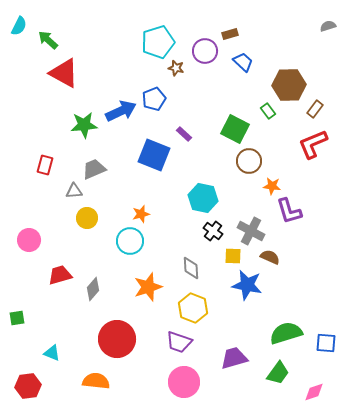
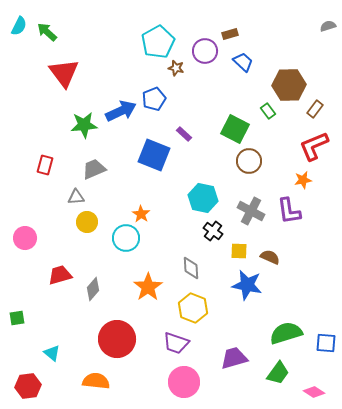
green arrow at (48, 40): moved 1 px left, 8 px up
cyan pentagon at (158, 42): rotated 12 degrees counterclockwise
red triangle at (64, 73): rotated 24 degrees clockwise
red L-shape at (313, 144): moved 1 px right, 2 px down
orange star at (272, 186): moved 31 px right, 6 px up; rotated 18 degrees counterclockwise
gray triangle at (74, 191): moved 2 px right, 6 px down
purple L-shape at (289, 211): rotated 8 degrees clockwise
orange star at (141, 214): rotated 24 degrees counterclockwise
yellow circle at (87, 218): moved 4 px down
gray cross at (251, 231): moved 20 px up
pink circle at (29, 240): moved 4 px left, 2 px up
cyan circle at (130, 241): moved 4 px left, 3 px up
yellow square at (233, 256): moved 6 px right, 5 px up
orange star at (148, 287): rotated 16 degrees counterclockwise
purple trapezoid at (179, 342): moved 3 px left, 1 px down
cyan triangle at (52, 353): rotated 18 degrees clockwise
pink diamond at (314, 392): rotated 50 degrees clockwise
